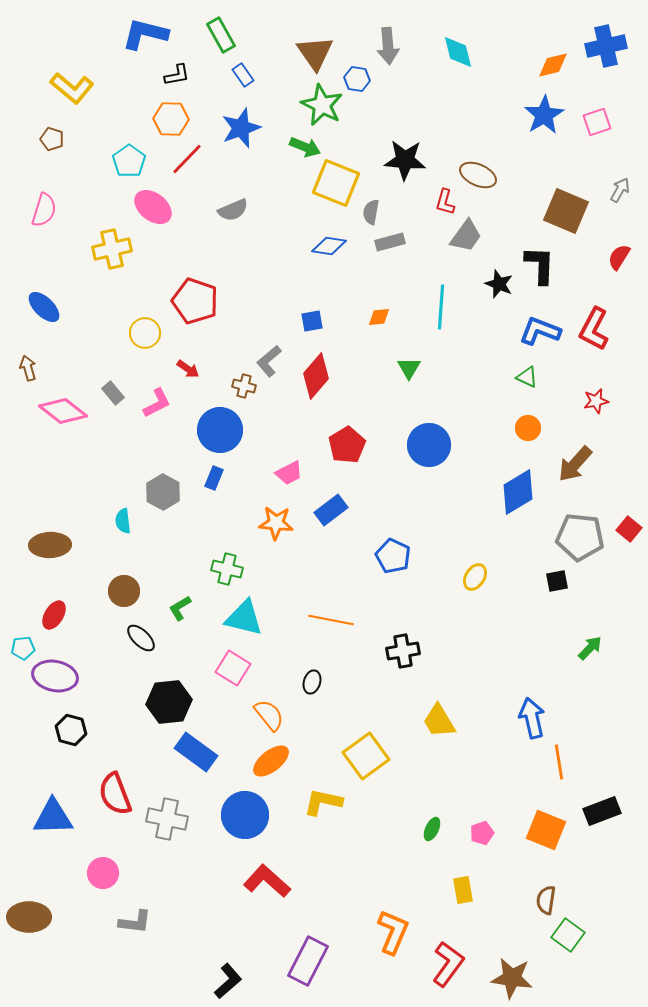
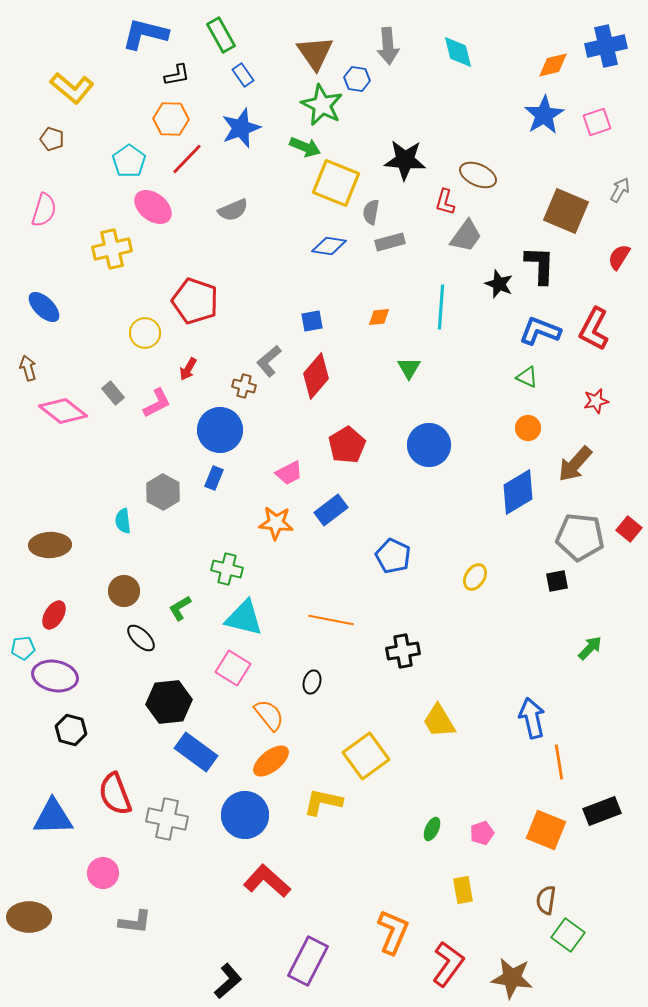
red arrow at (188, 369): rotated 85 degrees clockwise
